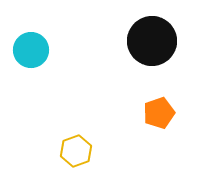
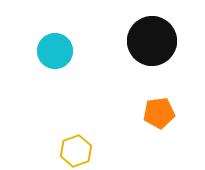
cyan circle: moved 24 px right, 1 px down
orange pentagon: rotated 12 degrees clockwise
